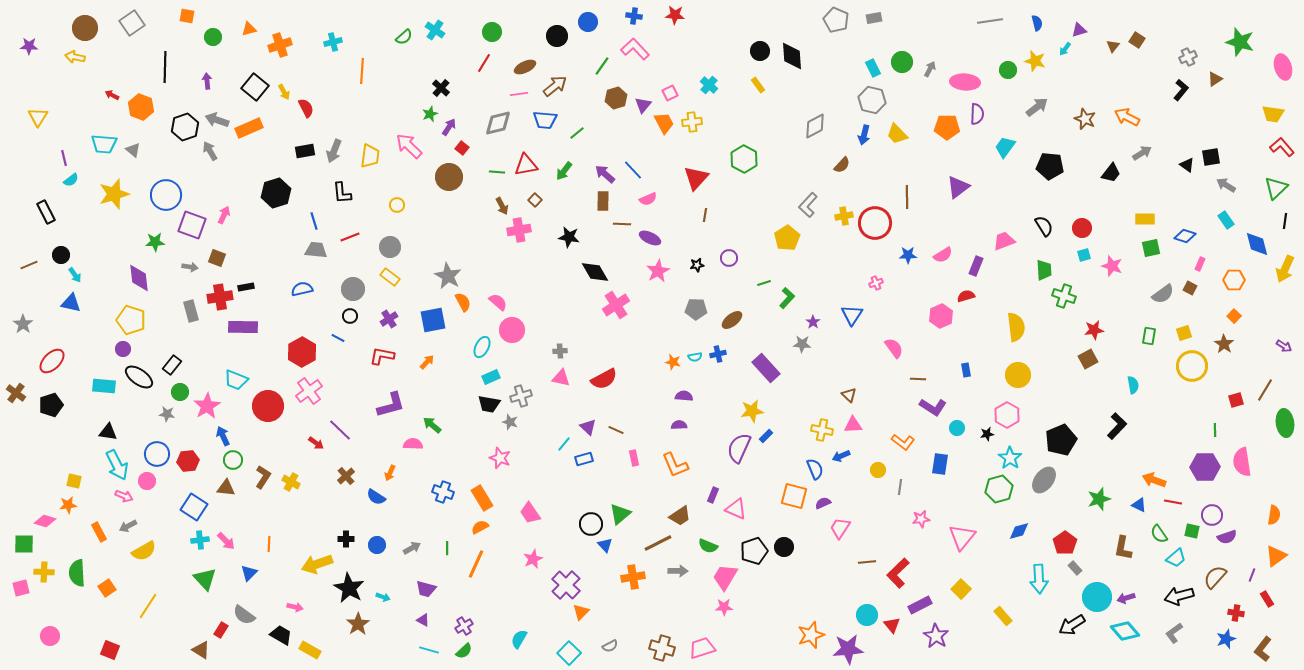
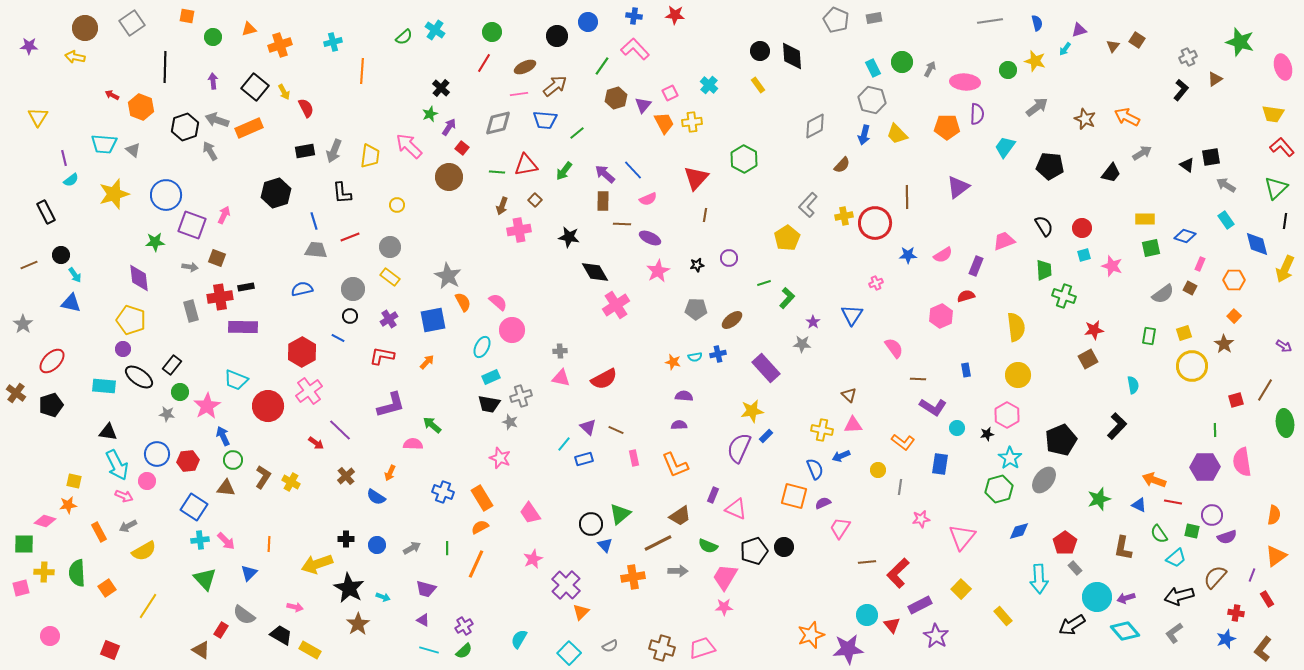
purple arrow at (207, 81): moved 6 px right
brown arrow at (502, 206): rotated 48 degrees clockwise
